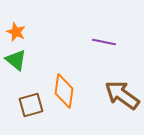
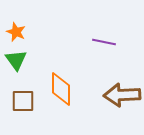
green triangle: rotated 15 degrees clockwise
orange diamond: moved 3 px left, 2 px up; rotated 8 degrees counterclockwise
brown arrow: rotated 39 degrees counterclockwise
brown square: moved 8 px left, 4 px up; rotated 15 degrees clockwise
